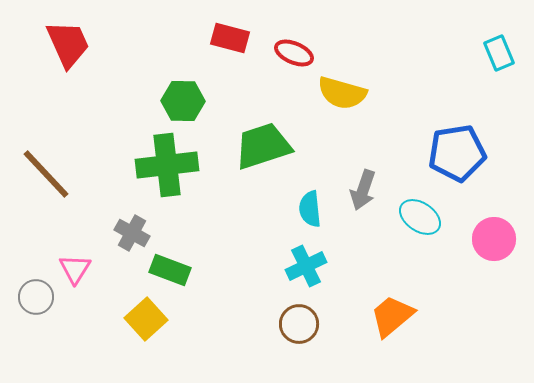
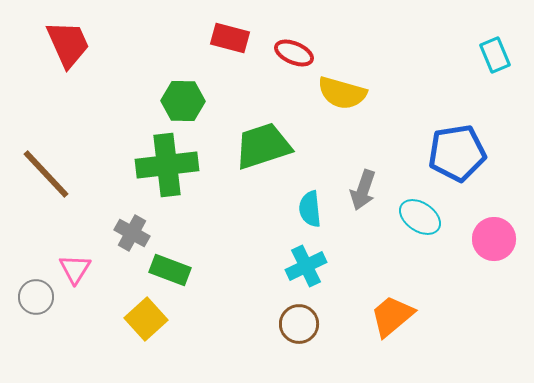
cyan rectangle: moved 4 px left, 2 px down
